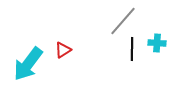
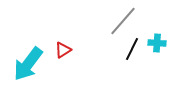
black line: rotated 25 degrees clockwise
